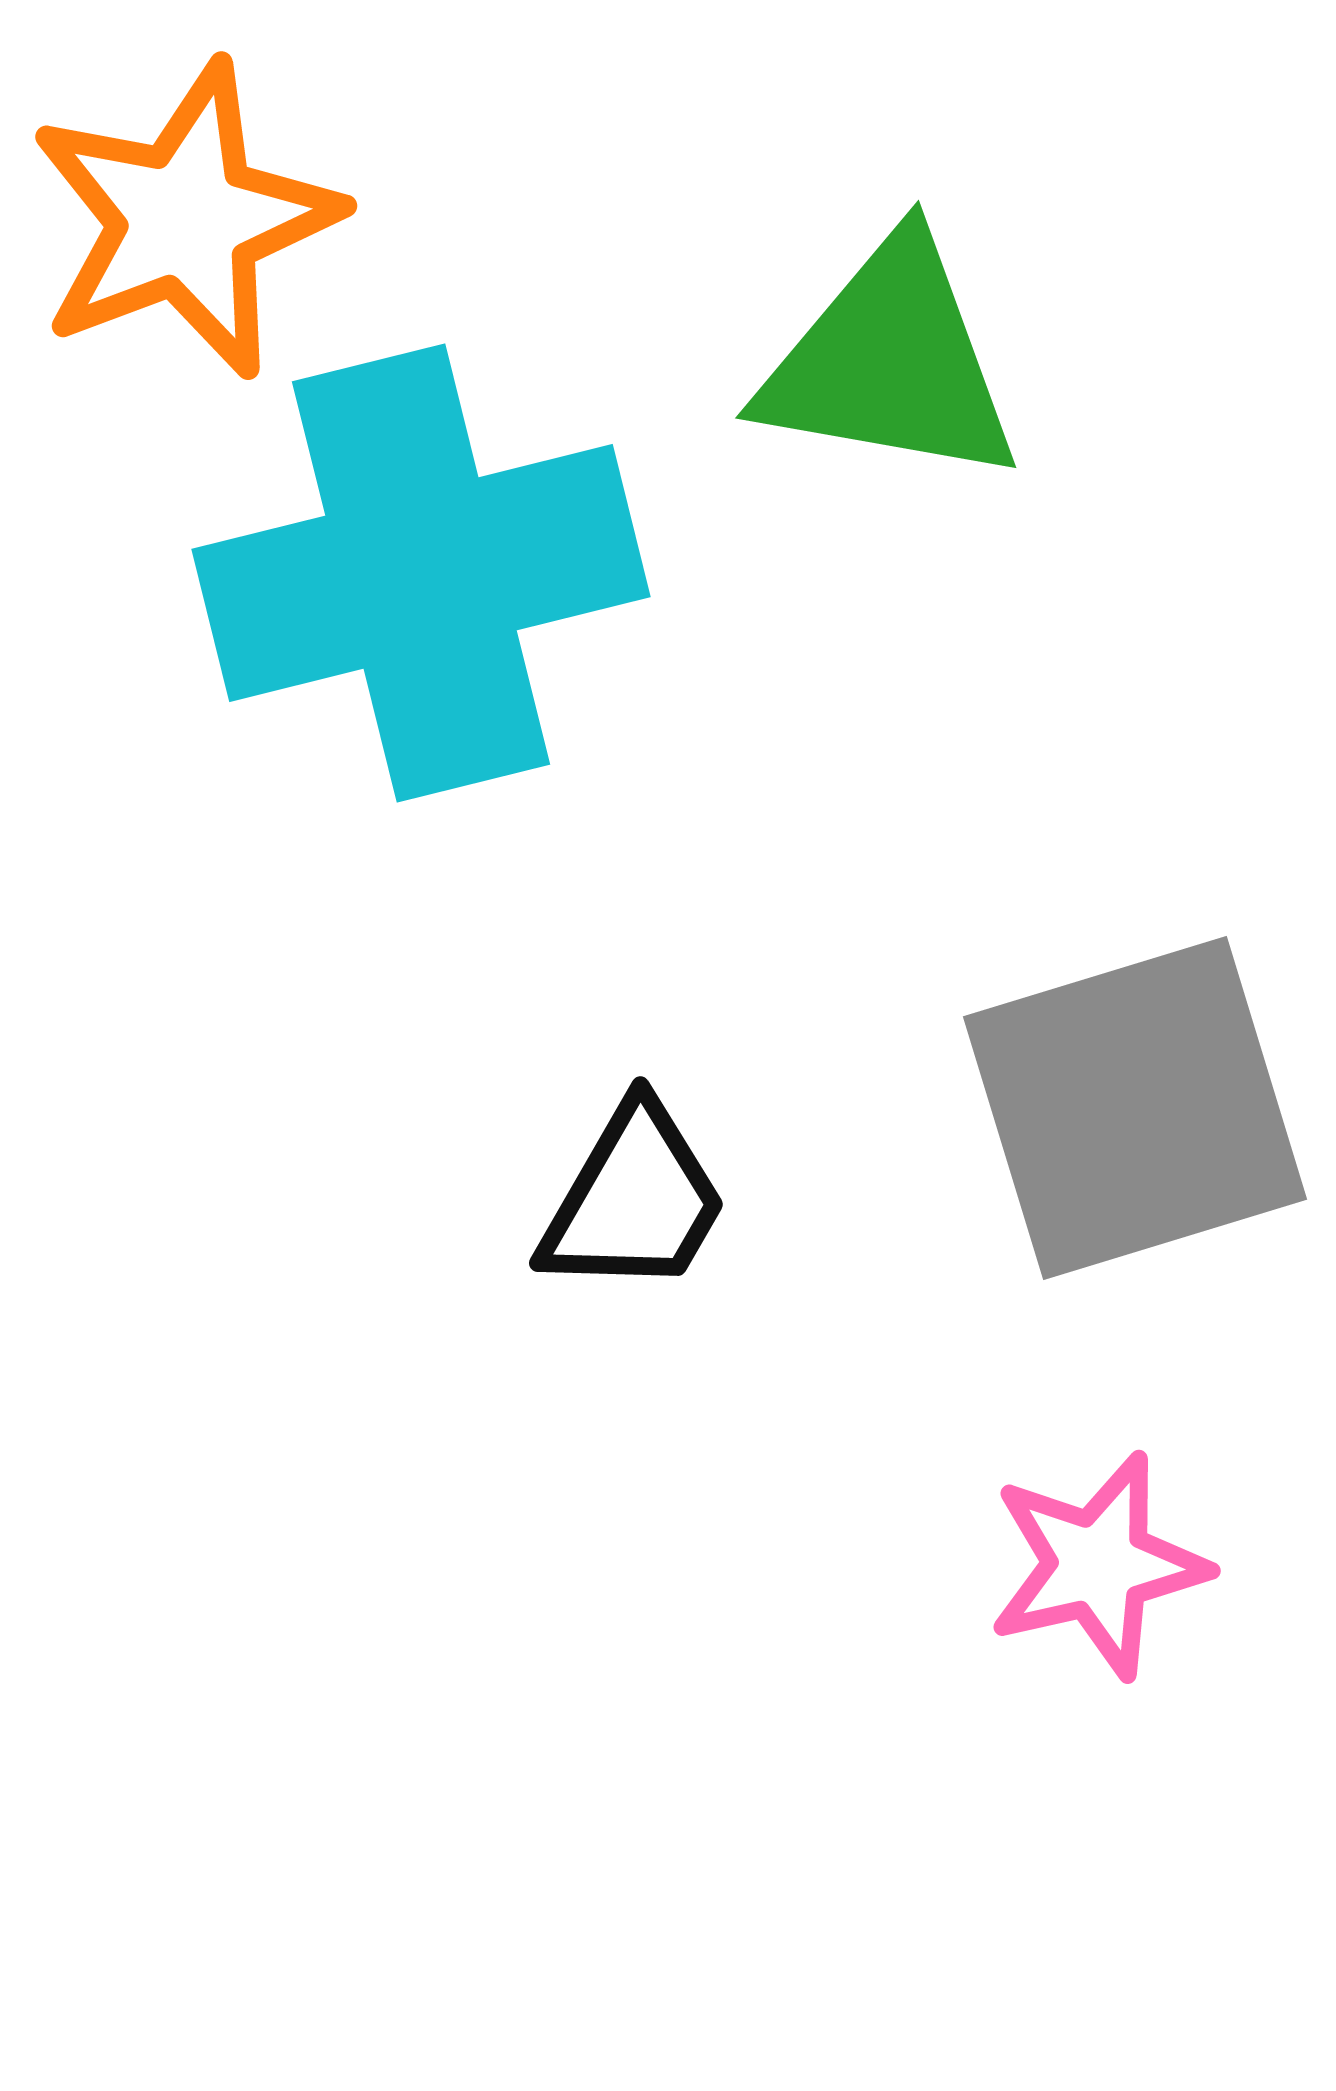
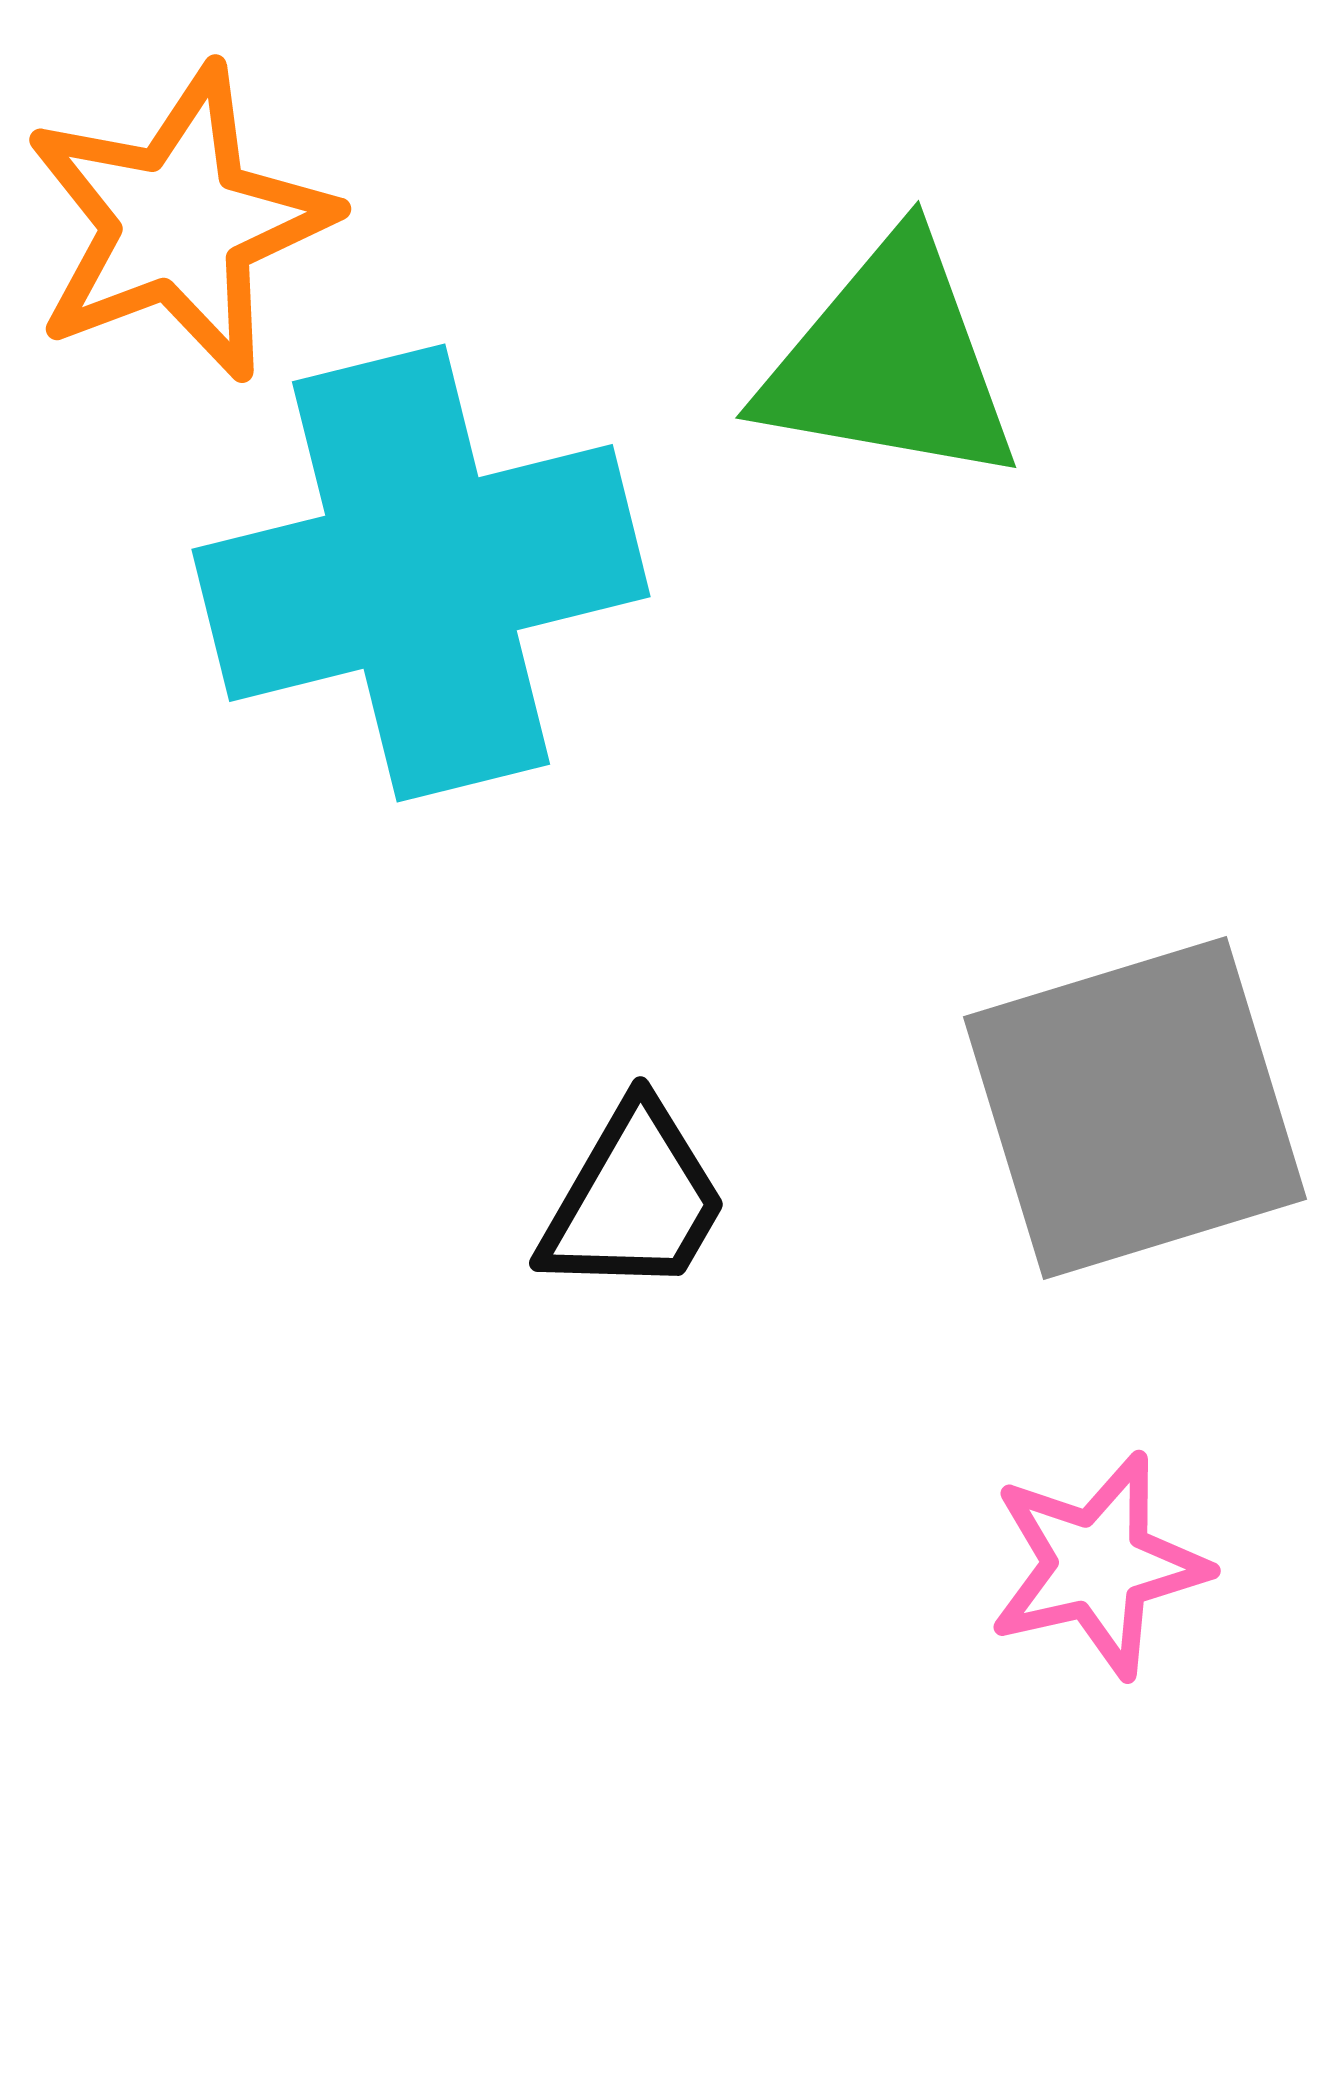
orange star: moved 6 px left, 3 px down
